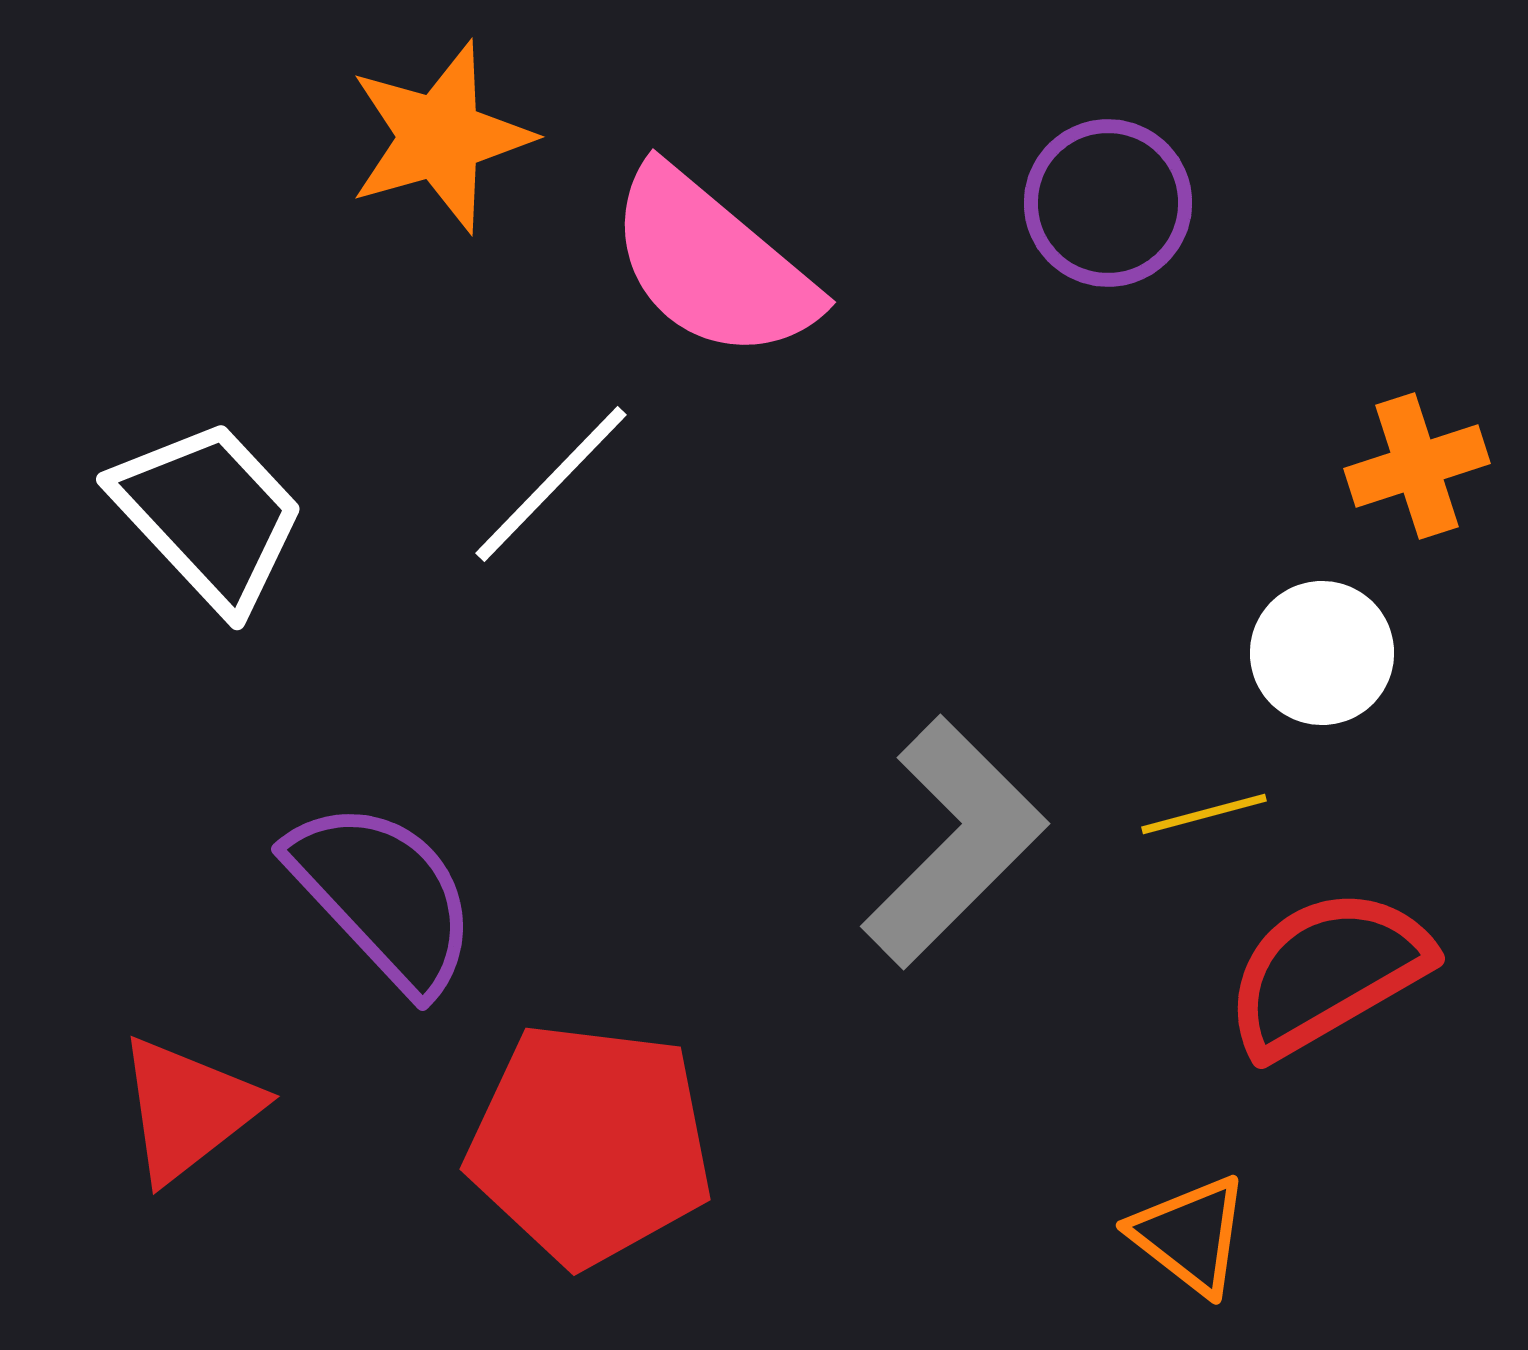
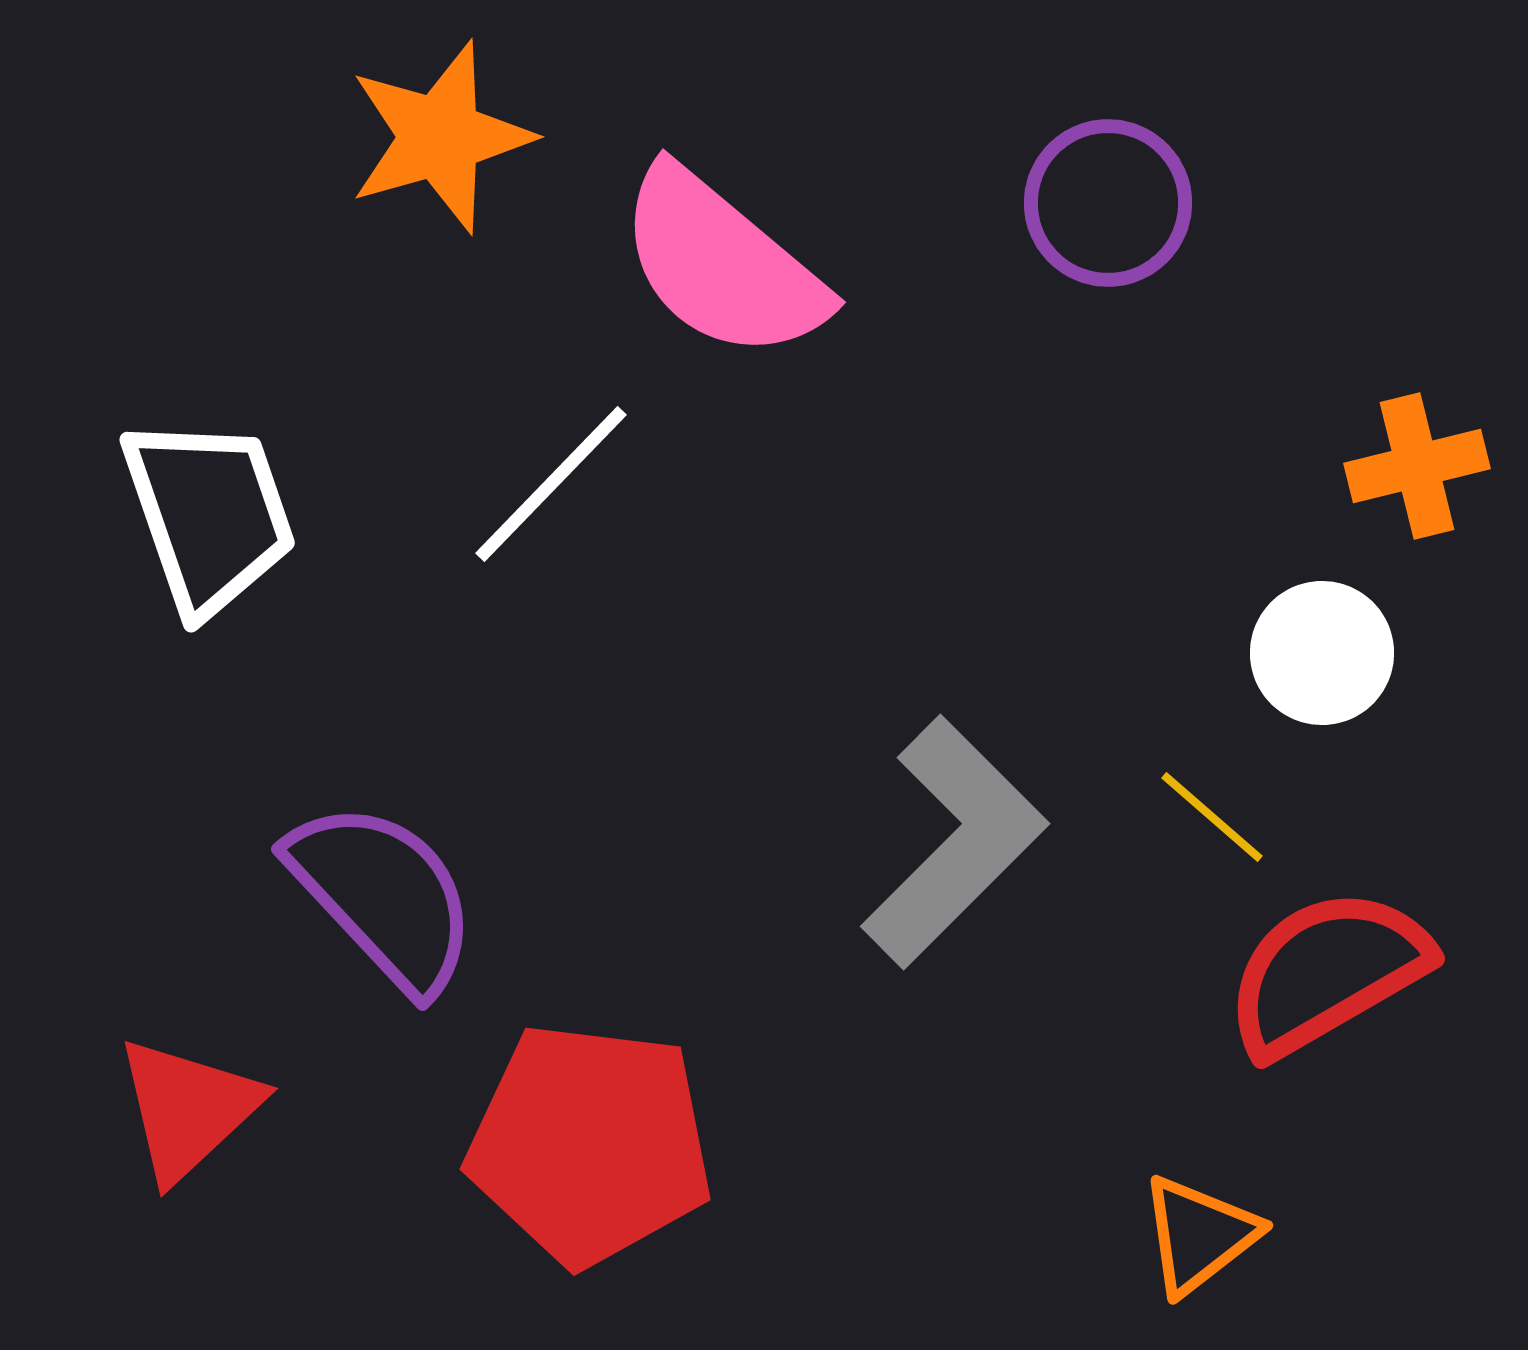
pink semicircle: moved 10 px right
orange cross: rotated 4 degrees clockwise
white trapezoid: rotated 24 degrees clockwise
yellow line: moved 8 px right, 3 px down; rotated 56 degrees clockwise
red triangle: rotated 5 degrees counterclockwise
orange triangle: moved 9 px right; rotated 44 degrees clockwise
